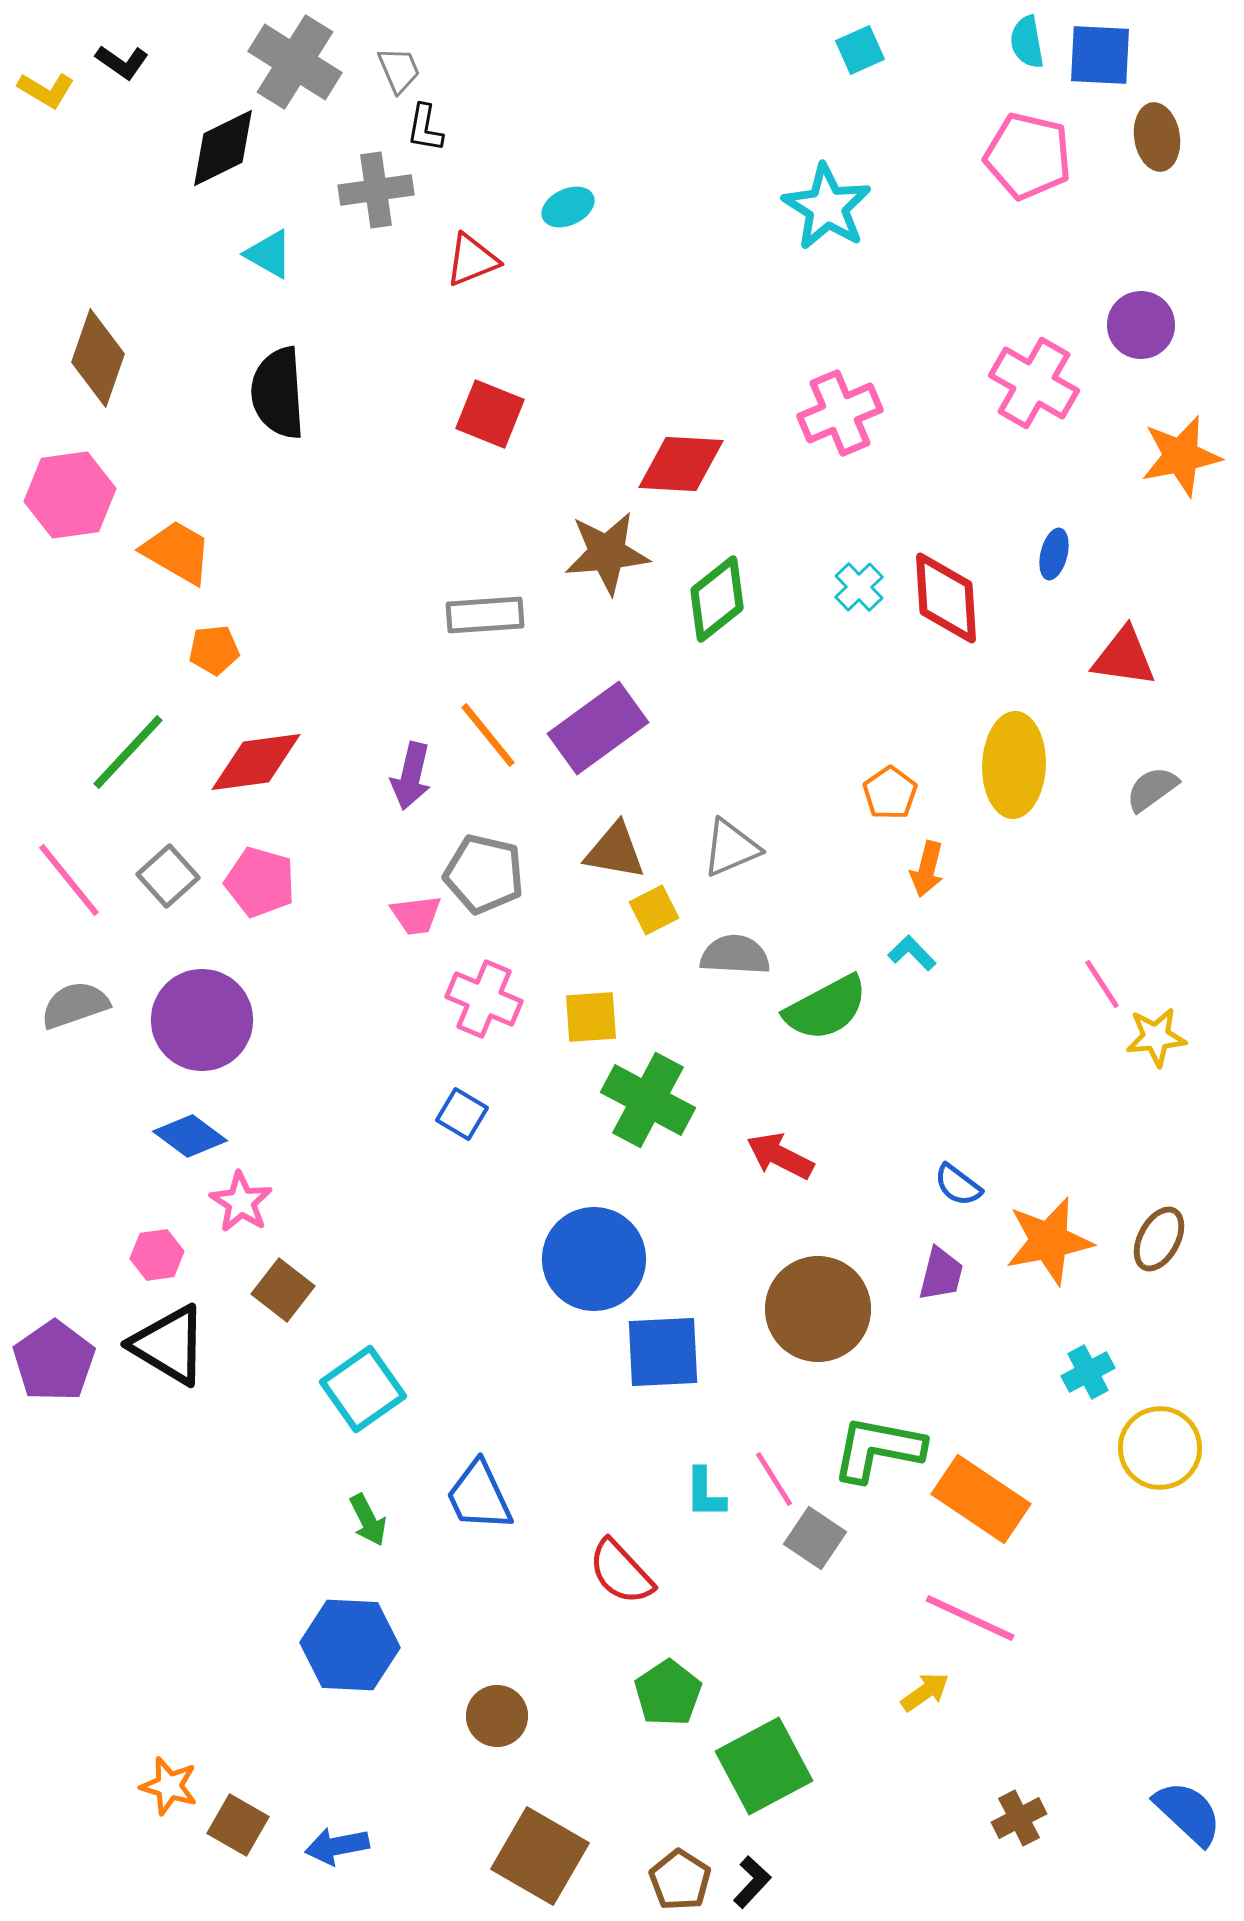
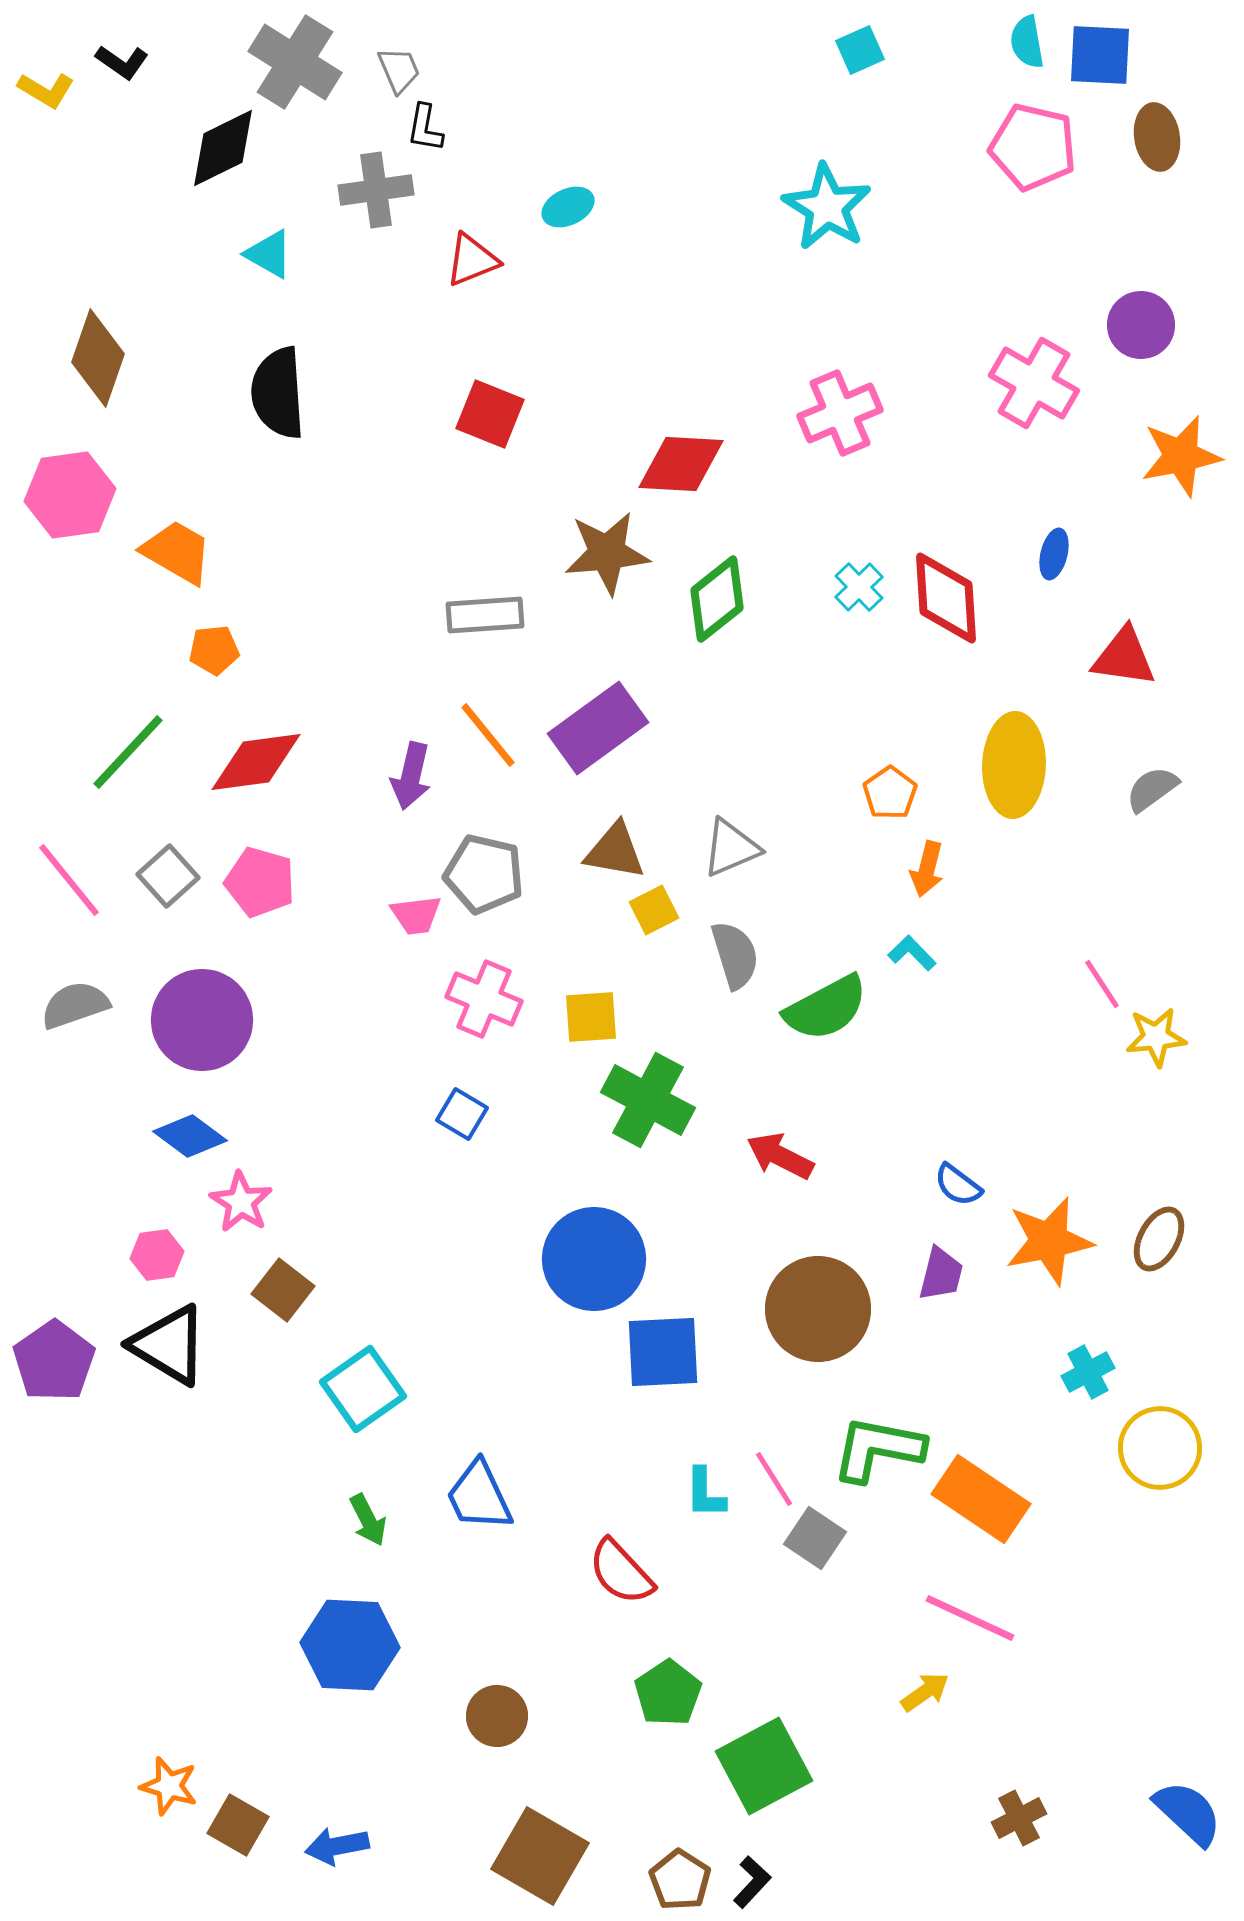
pink pentagon at (1028, 156): moved 5 px right, 9 px up
gray semicircle at (735, 955): rotated 70 degrees clockwise
